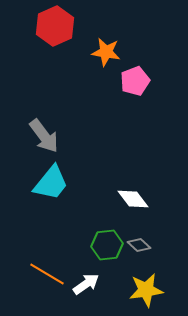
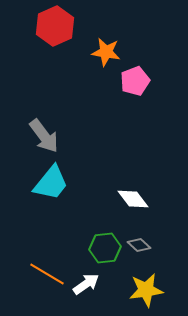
green hexagon: moved 2 px left, 3 px down
